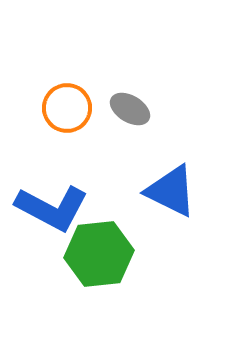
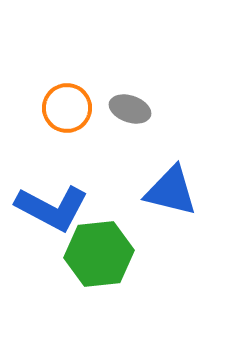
gray ellipse: rotated 12 degrees counterclockwise
blue triangle: rotated 12 degrees counterclockwise
